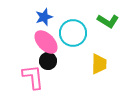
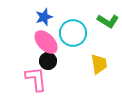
yellow trapezoid: rotated 10 degrees counterclockwise
pink L-shape: moved 3 px right, 2 px down
